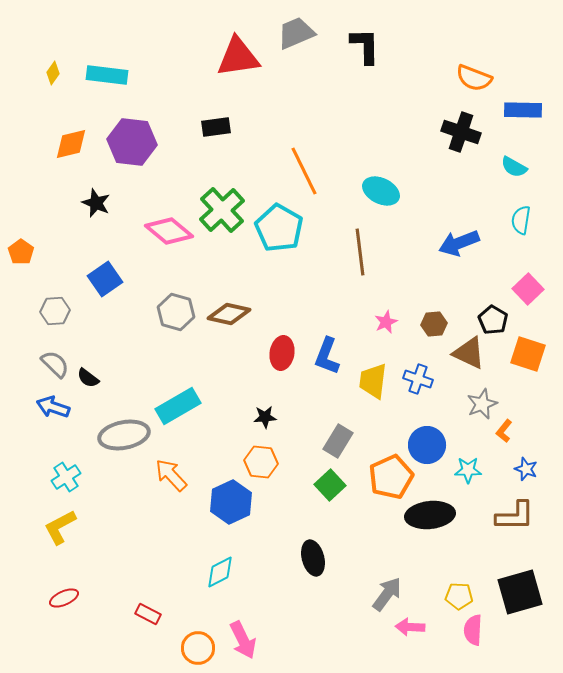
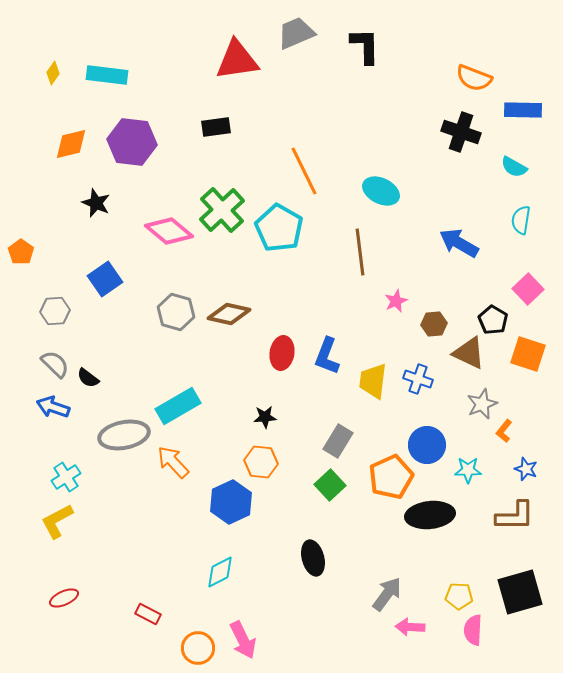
red triangle at (238, 57): moved 1 px left, 3 px down
blue arrow at (459, 243): rotated 51 degrees clockwise
pink star at (386, 322): moved 10 px right, 21 px up
orange arrow at (171, 475): moved 2 px right, 13 px up
yellow L-shape at (60, 527): moved 3 px left, 6 px up
